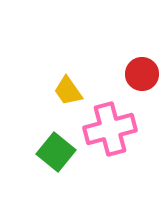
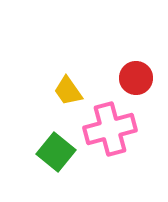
red circle: moved 6 px left, 4 px down
